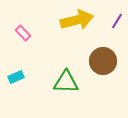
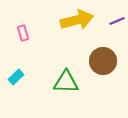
purple line: rotated 35 degrees clockwise
pink rectangle: rotated 28 degrees clockwise
cyan rectangle: rotated 21 degrees counterclockwise
